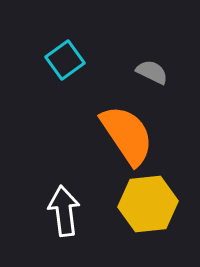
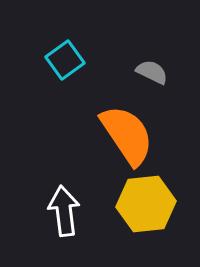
yellow hexagon: moved 2 px left
